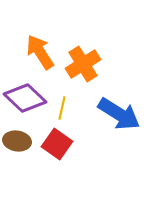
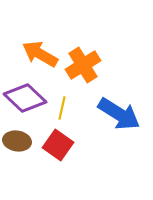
orange arrow: moved 2 px down; rotated 27 degrees counterclockwise
orange cross: moved 1 px down
red square: moved 1 px right, 1 px down
